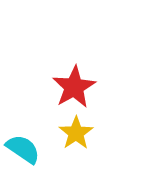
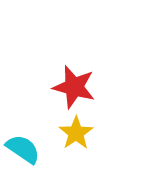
red star: rotated 27 degrees counterclockwise
